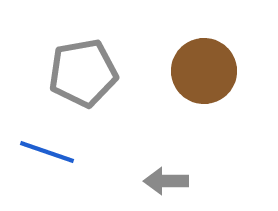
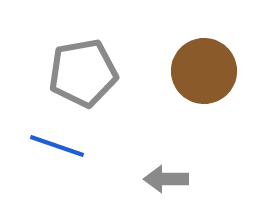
blue line: moved 10 px right, 6 px up
gray arrow: moved 2 px up
